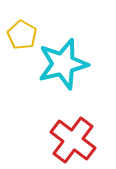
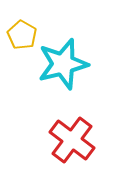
red cross: moved 1 px left
